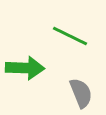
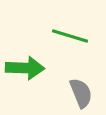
green line: rotated 9 degrees counterclockwise
